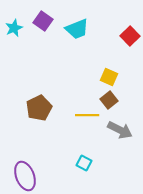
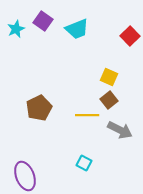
cyan star: moved 2 px right, 1 px down
